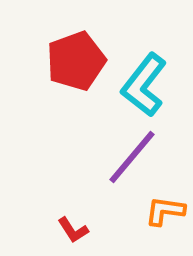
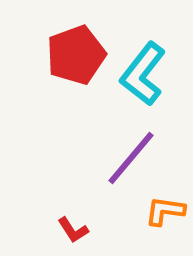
red pentagon: moved 6 px up
cyan L-shape: moved 1 px left, 11 px up
purple line: moved 1 px left, 1 px down
